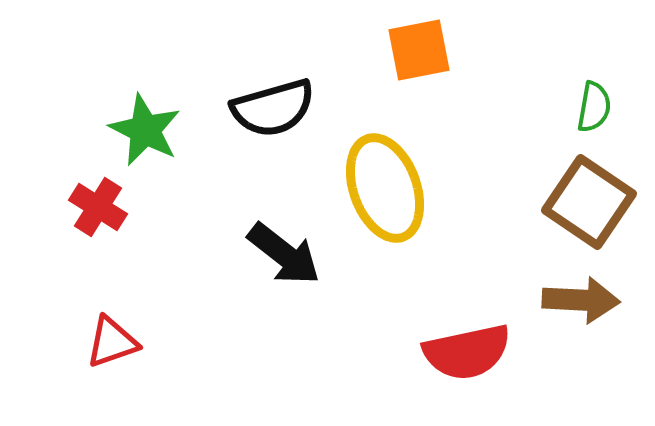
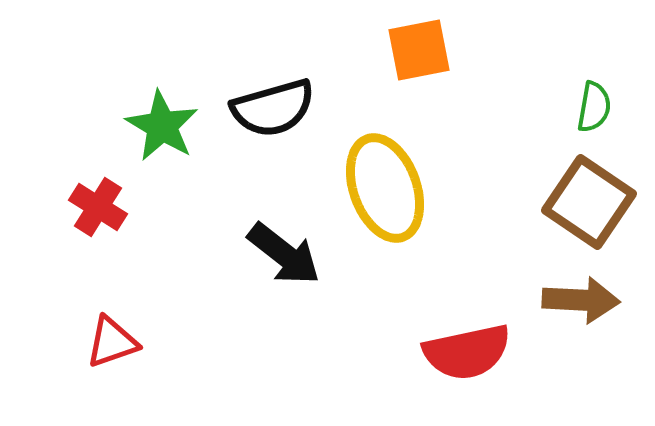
green star: moved 17 px right, 4 px up; rotated 4 degrees clockwise
